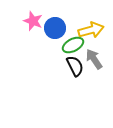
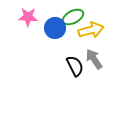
pink star: moved 5 px left, 4 px up; rotated 18 degrees counterclockwise
green ellipse: moved 28 px up
